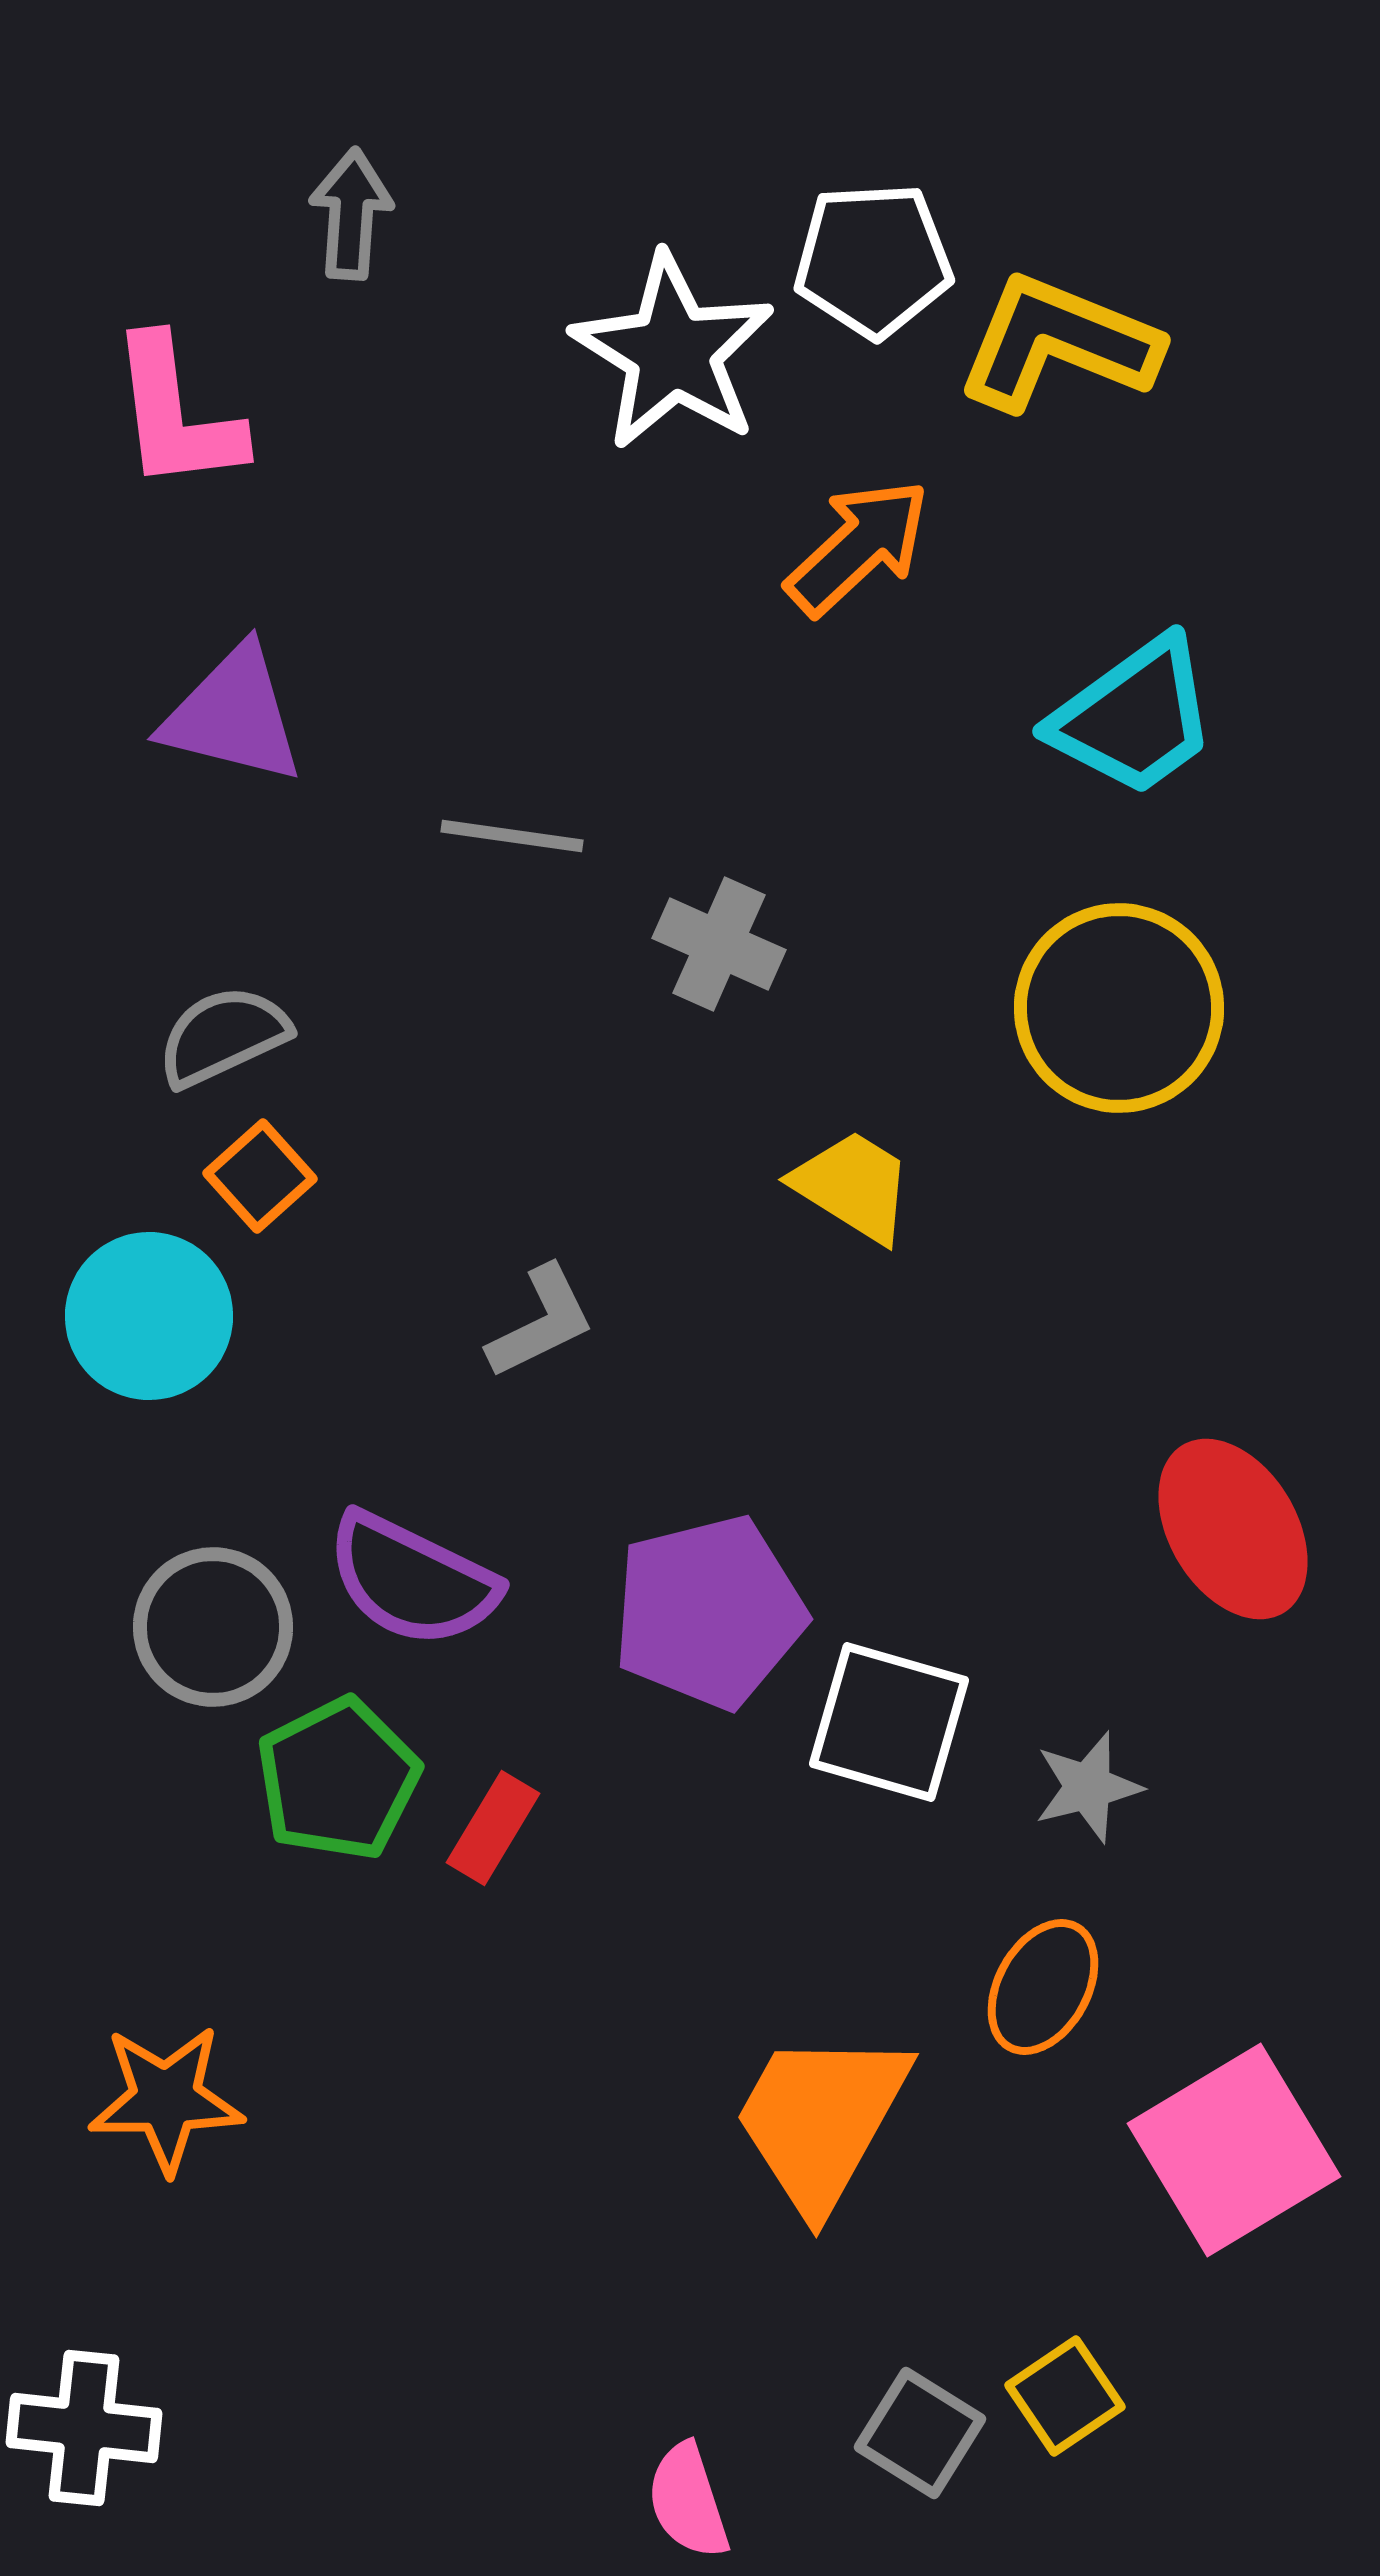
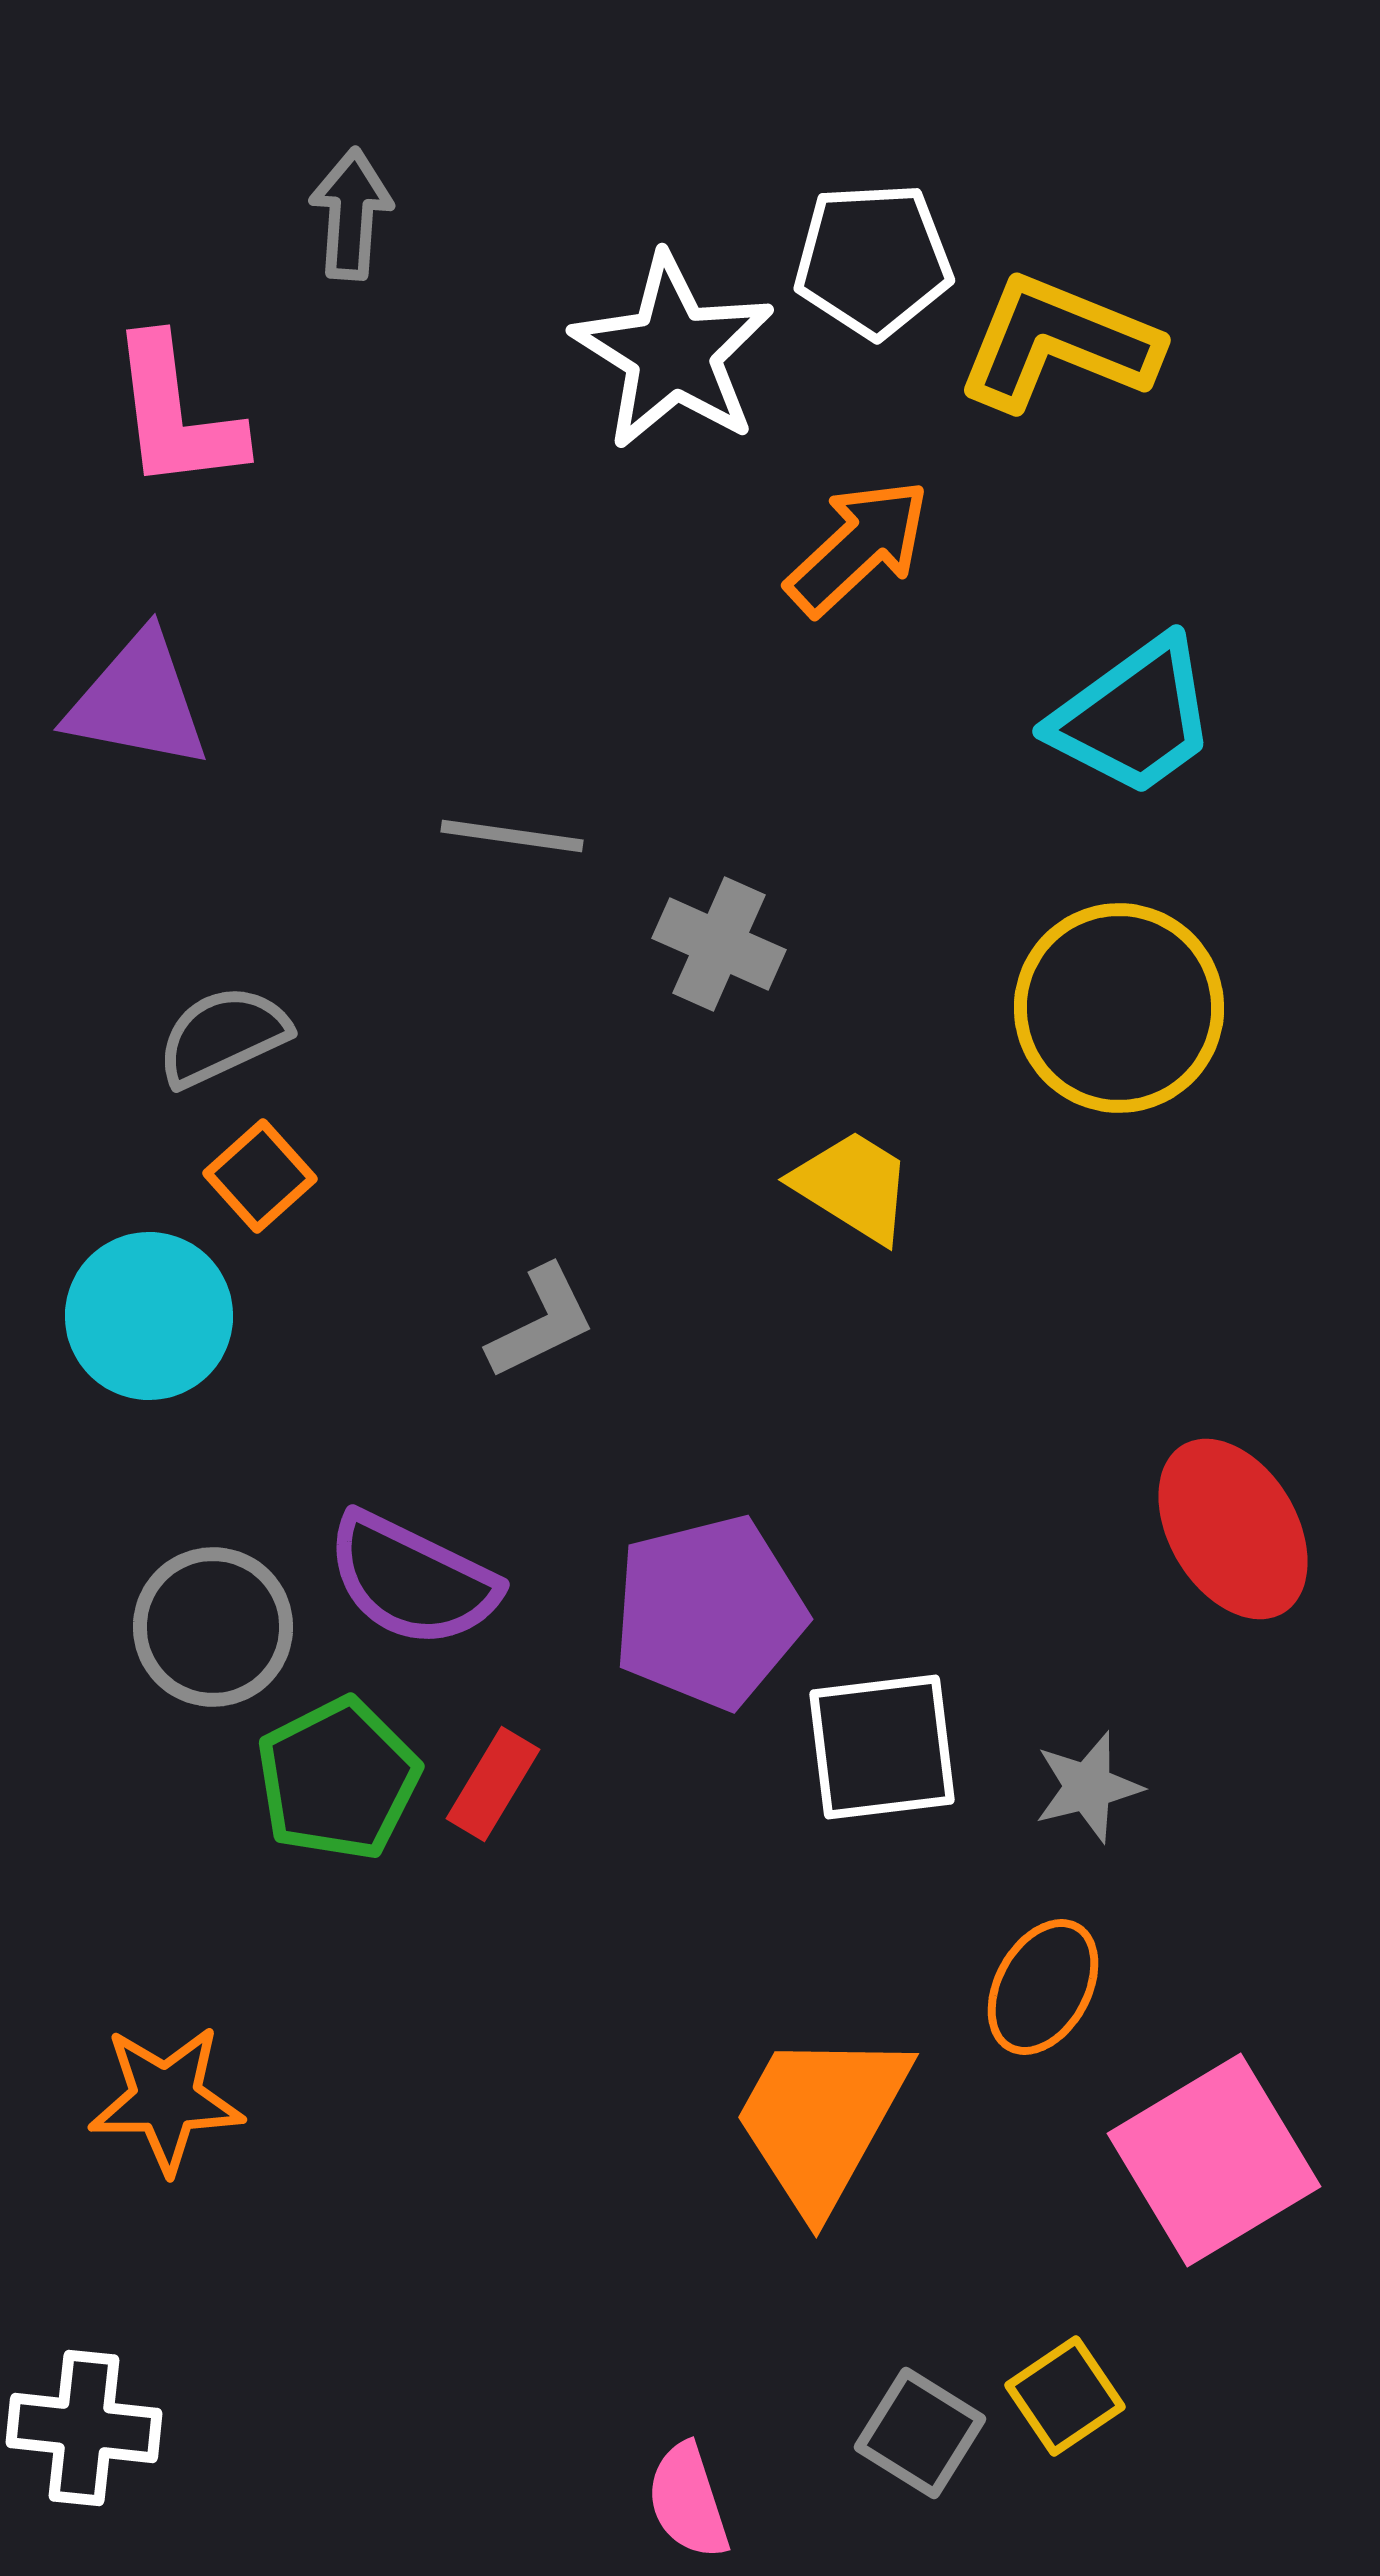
purple triangle: moved 95 px left, 14 px up; rotated 3 degrees counterclockwise
white square: moved 7 px left, 25 px down; rotated 23 degrees counterclockwise
red rectangle: moved 44 px up
pink square: moved 20 px left, 10 px down
